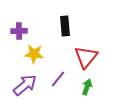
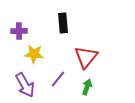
black rectangle: moved 2 px left, 3 px up
purple arrow: rotated 100 degrees clockwise
